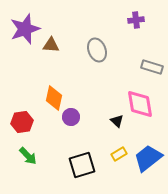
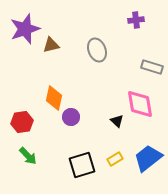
brown triangle: rotated 18 degrees counterclockwise
yellow rectangle: moved 4 px left, 5 px down
